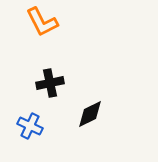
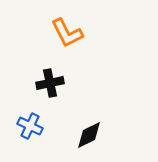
orange L-shape: moved 25 px right, 11 px down
black diamond: moved 1 px left, 21 px down
